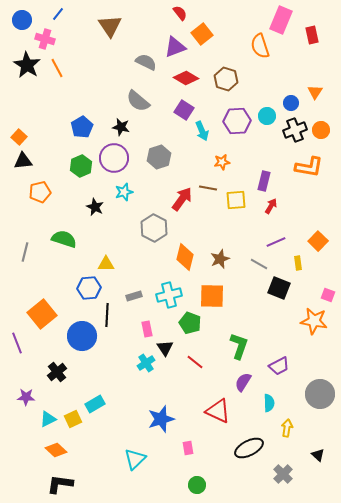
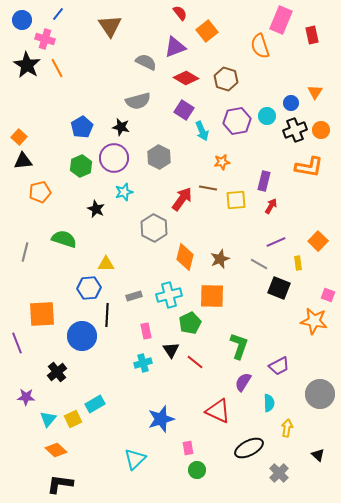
orange square at (202, 34): moved 5 px right, 3 px up
gray semicircle at (138, 101): rotated 55 degrees counterclockwise
purple hexagon at (237, 121): rotated 8 degrees counterclockwise
gray hexagon at (159, 157): rotated 15 degrees counterclockwise
black star at (95, 207): moved 1 px right, 2 px down
orange square at (42, 314): rotated 36 degrees clockwise
green pentagon at (190, 323): rotated 25 degrees clockwise
pink rectangle at (147, 329): moved 1 px left, 2 px down
black triangle at (165, 348): moved 6 px right, 2 px down
cyan cross at (146, 363): moved 3 px left; rotated 18 degrees clockwise
cyan triangle at (48, 419): rotated 24 degrees counterclockwise
gray cross at (283, 474): moved 4 px left, 1 px up
green circle at (197, 485): moved 15 px up
